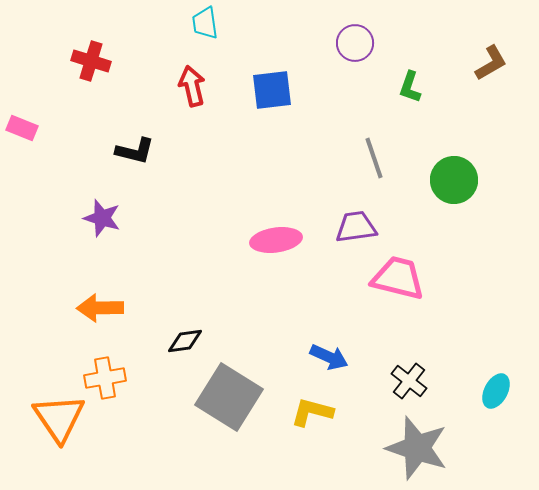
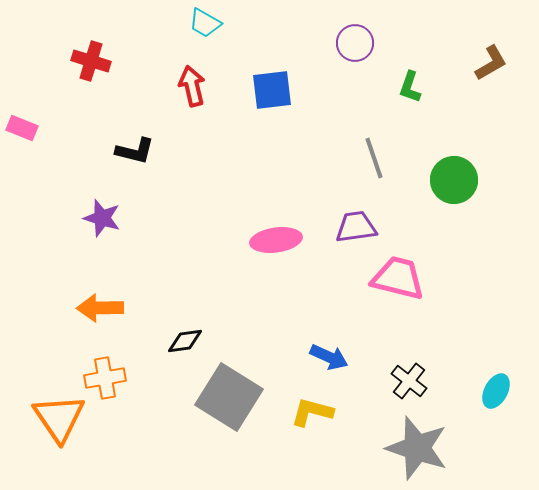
cyan trapezoid: rotated 52 degrees counterclockwise
